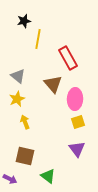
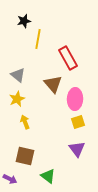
gray triangle: moved 1 px up
